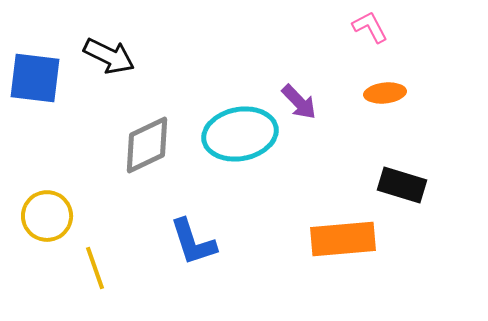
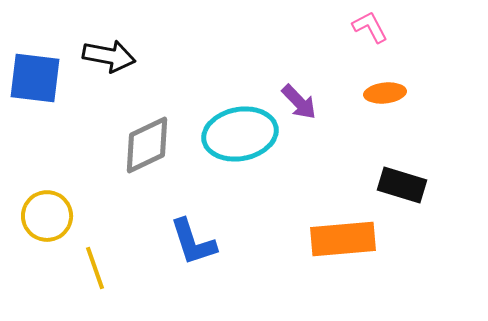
black arrow: rotated 15 degrees counterclockwise
